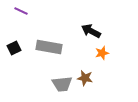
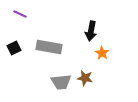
purple line: moved 1 px left, 3 px down
black arrow: rotated 108 degrees counterclockwise
orange star: rotated 24 degrees counterclockwise
gray trapezoid: moved 1 px left, 2 px up
